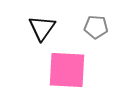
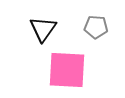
black triangle: moved 1 px right, 1 px down
